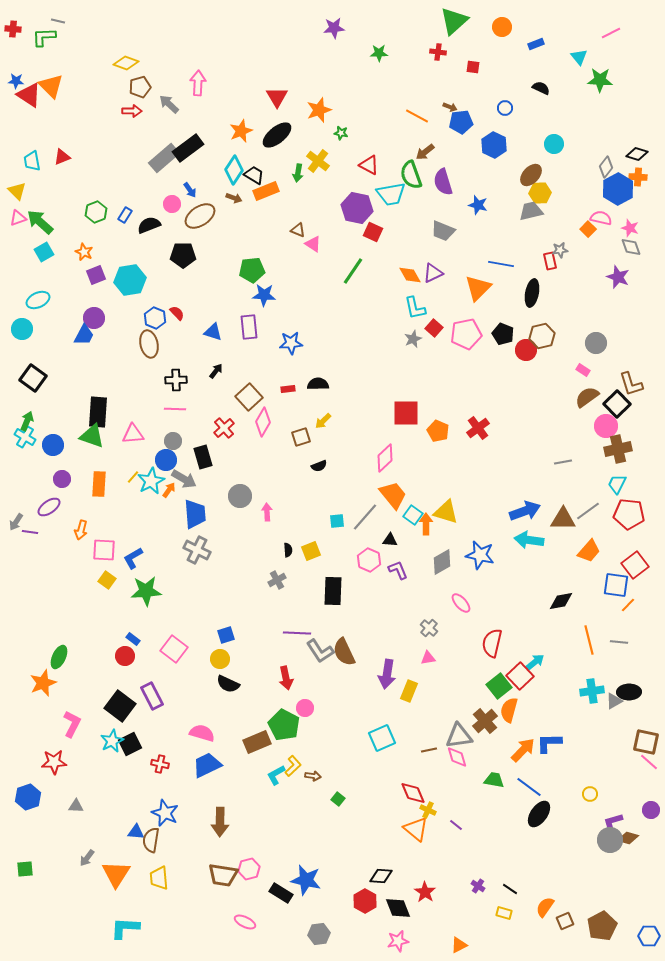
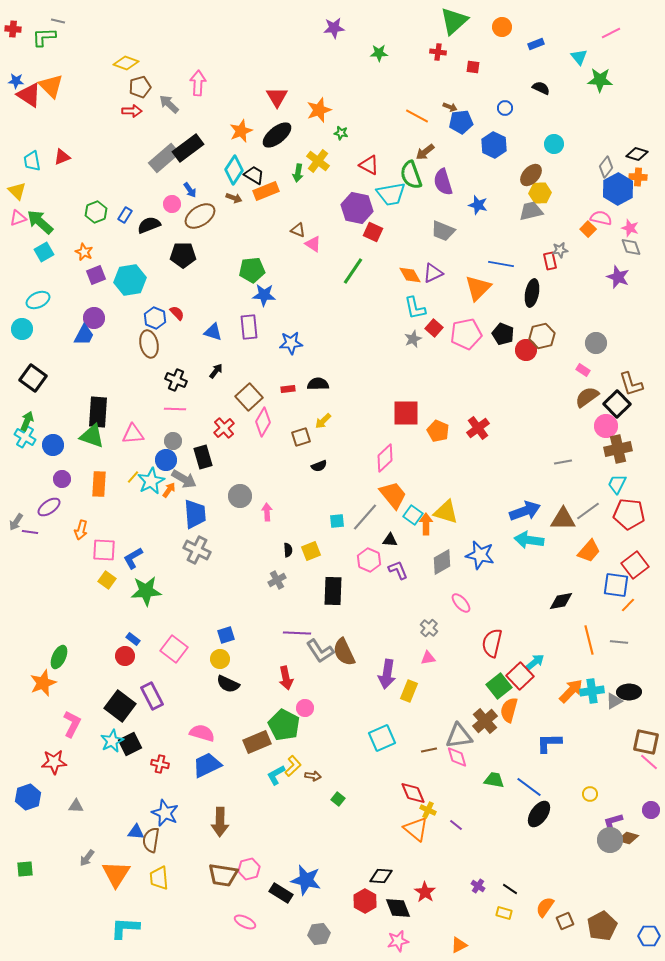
black cross at (176, 380): rotated 25 degrees clockwise
orange arrow at (523, 750): moved 48 px right, 59 px up
